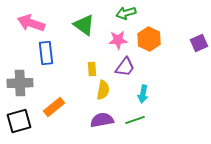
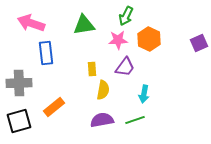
green arrow: moved 3 px down; rotated 48 degrees counterclockwise
green triangle: rotated 45 degrees counterclockwise
gray cross: moved 1 px left
cyan arrow: moved 1 px right
